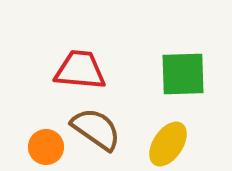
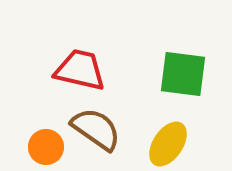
red trapezoid: rotated 8 degrees clockwise
green square: rotated 9 degrees clockwise
